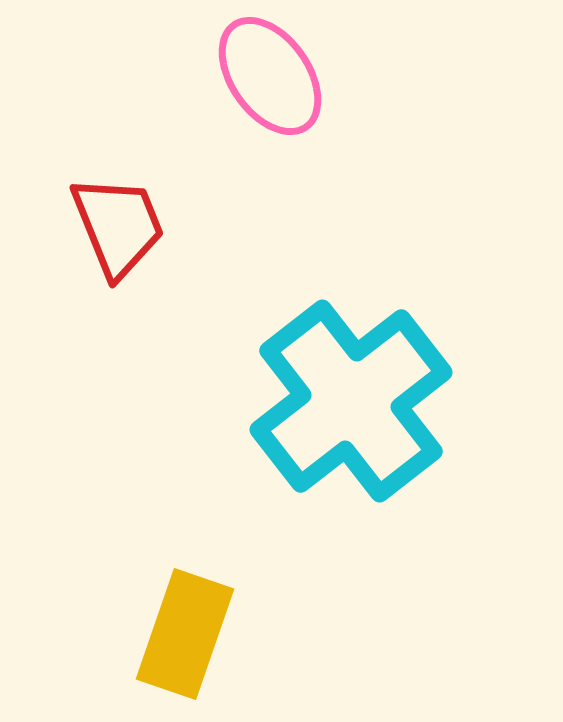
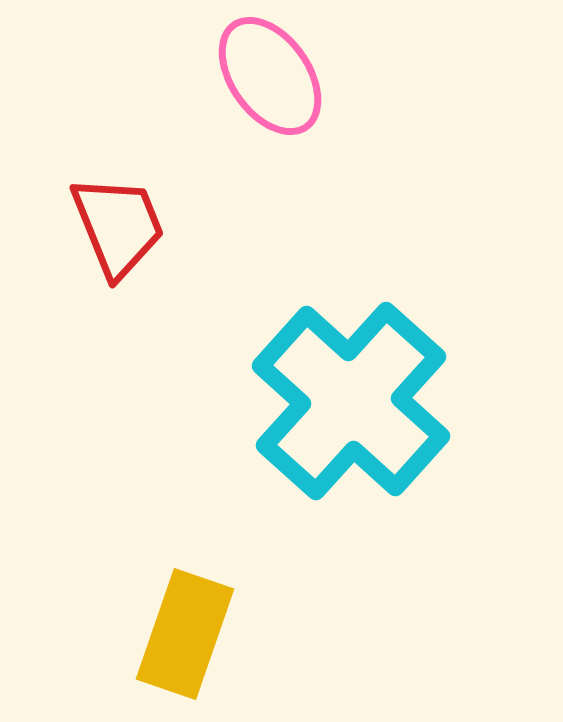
cyan cross: rotated 10 degrees counterclockwise
